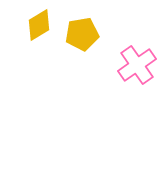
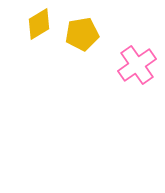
yellow diamond: moved 1 px up
